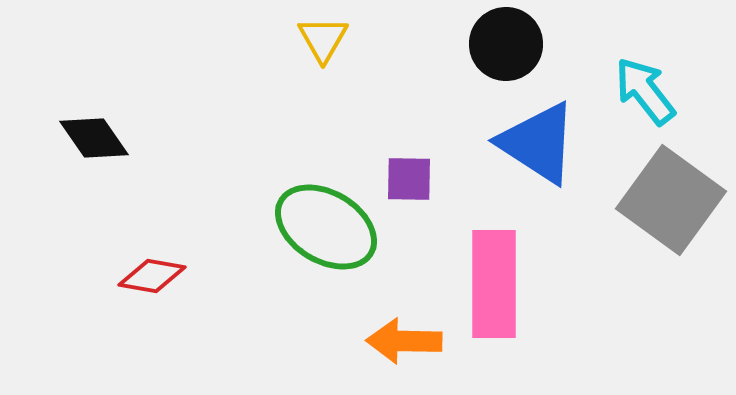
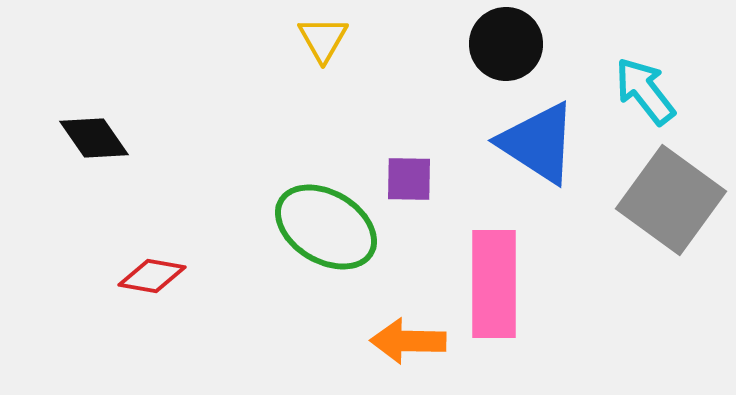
orange arrow: moved 4 px right
